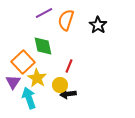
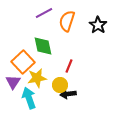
orange semicircle: moved 1 px right, 1 px down
yellow star: rotated 30 degrees clockwise
